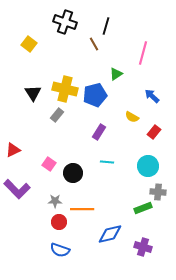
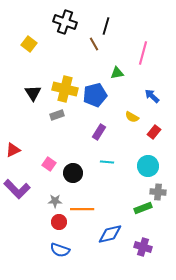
green triangle: moved 1 px right, 1 px up; rotated 24 degrees clockwise
gray rectangle: rotated 32 degrees clockwise
